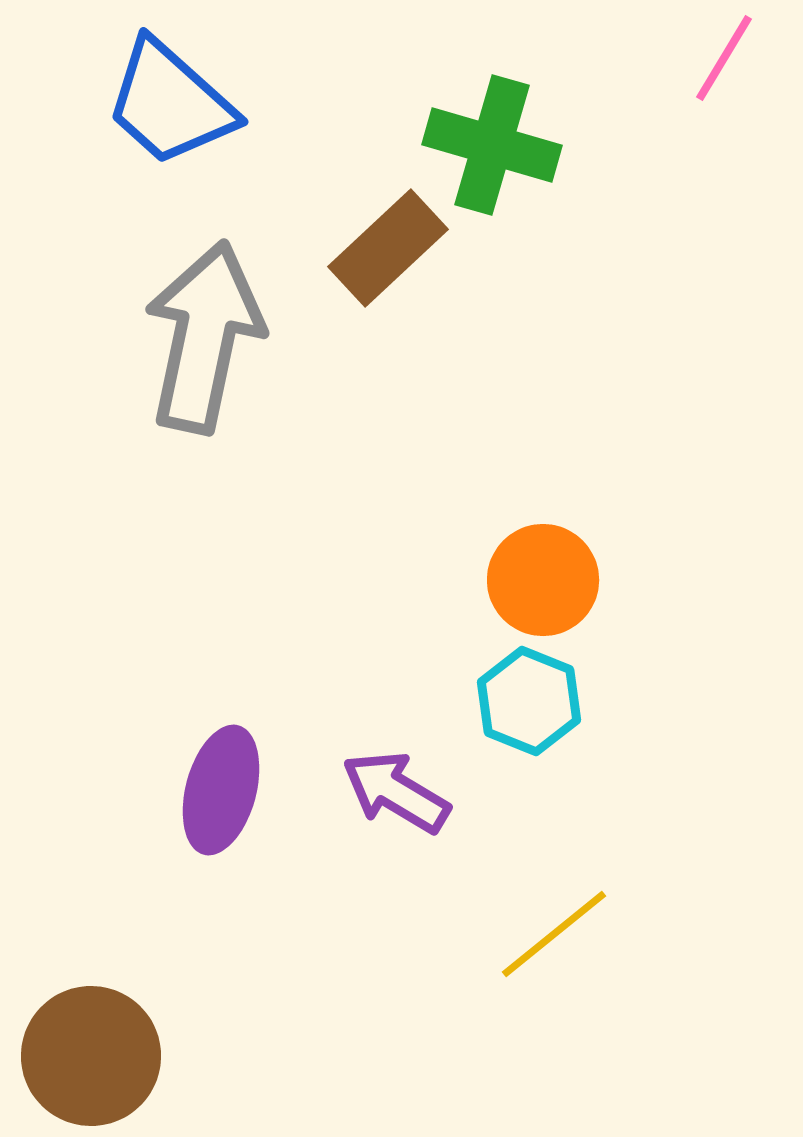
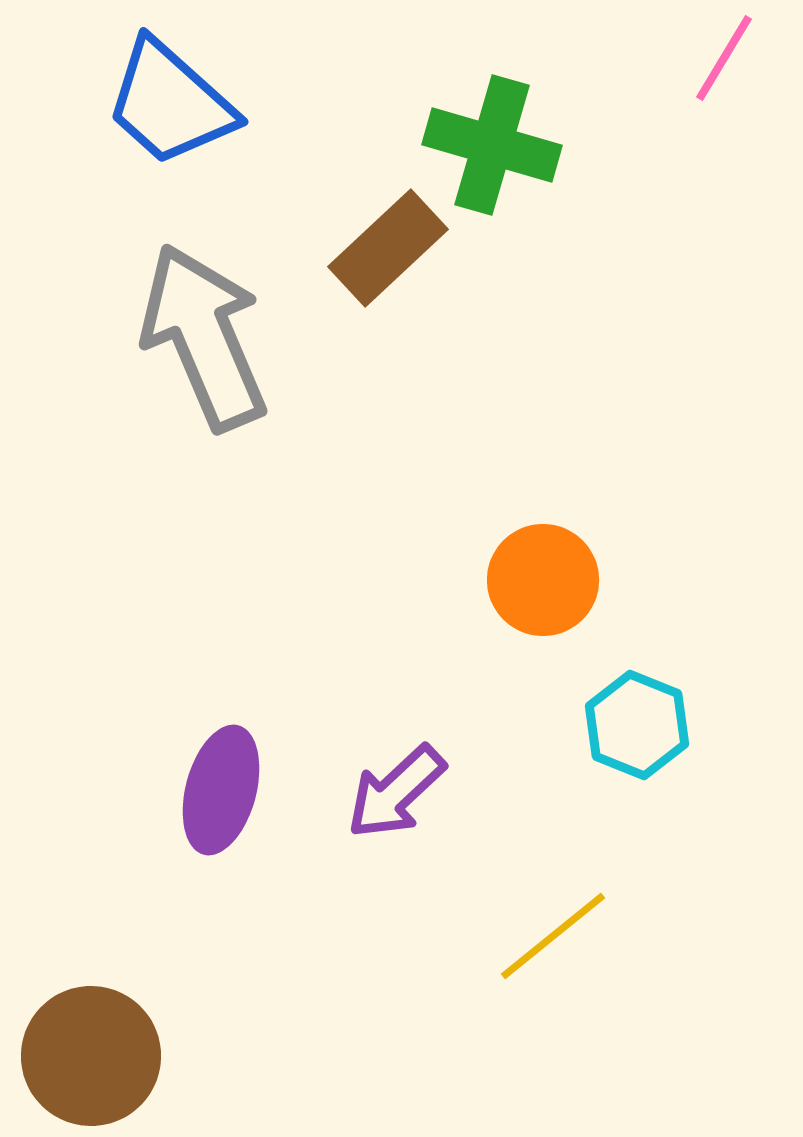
gray arrow: rotated 35 degrees counterclockwise
cyan hexagon: moved 108 px right, 24 px down
purple arrow: rotated 74 degrees counterclockwise
yellow line: moved 1 px left, 2 px down
